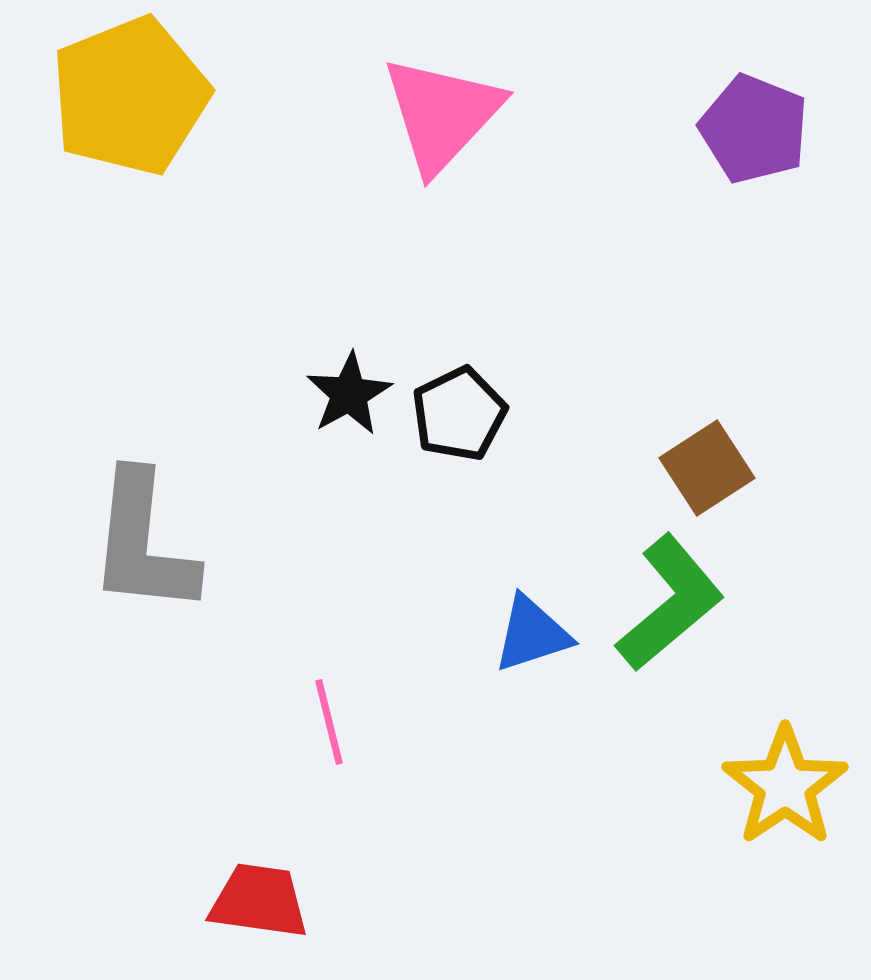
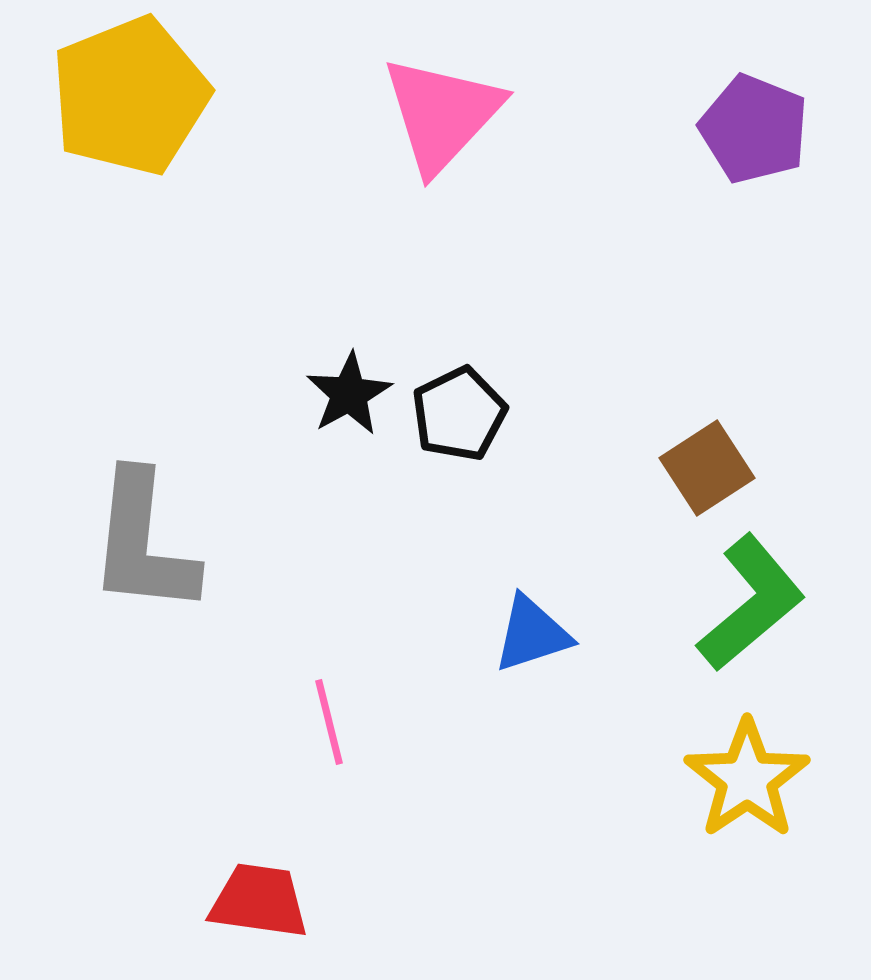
green L-shape: moved 81 px right
yellow star: moved 38 px left, 7 px up
